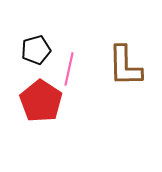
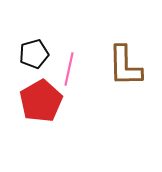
black pentagon: moved 2 px left, 4 px down
red pentagon: rotated 9 degrees clockwise
